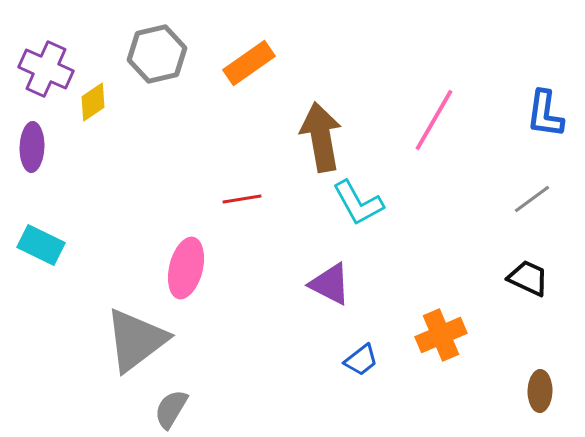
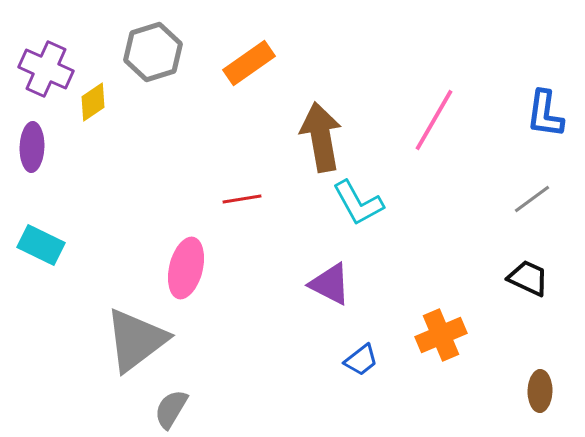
gray hexagon: moved 4 px left, 2 px up; rotated 4 degrees counterclockwise
